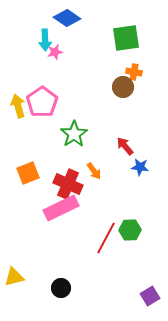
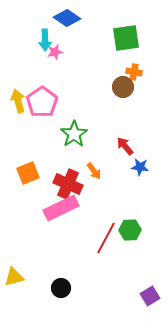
yellow arrow: moved 5 px up
